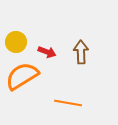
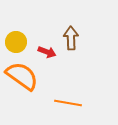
brown arrow: moved 10 px left, 14 px up
orange semicircle: rotated 68 degrees clockwise
